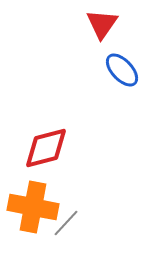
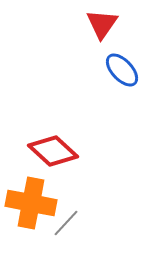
red diamond: moved 7 px right, 3 px down; rotated 57 degrees clockwise
orange cross: moved 2 px left, 4 px up
